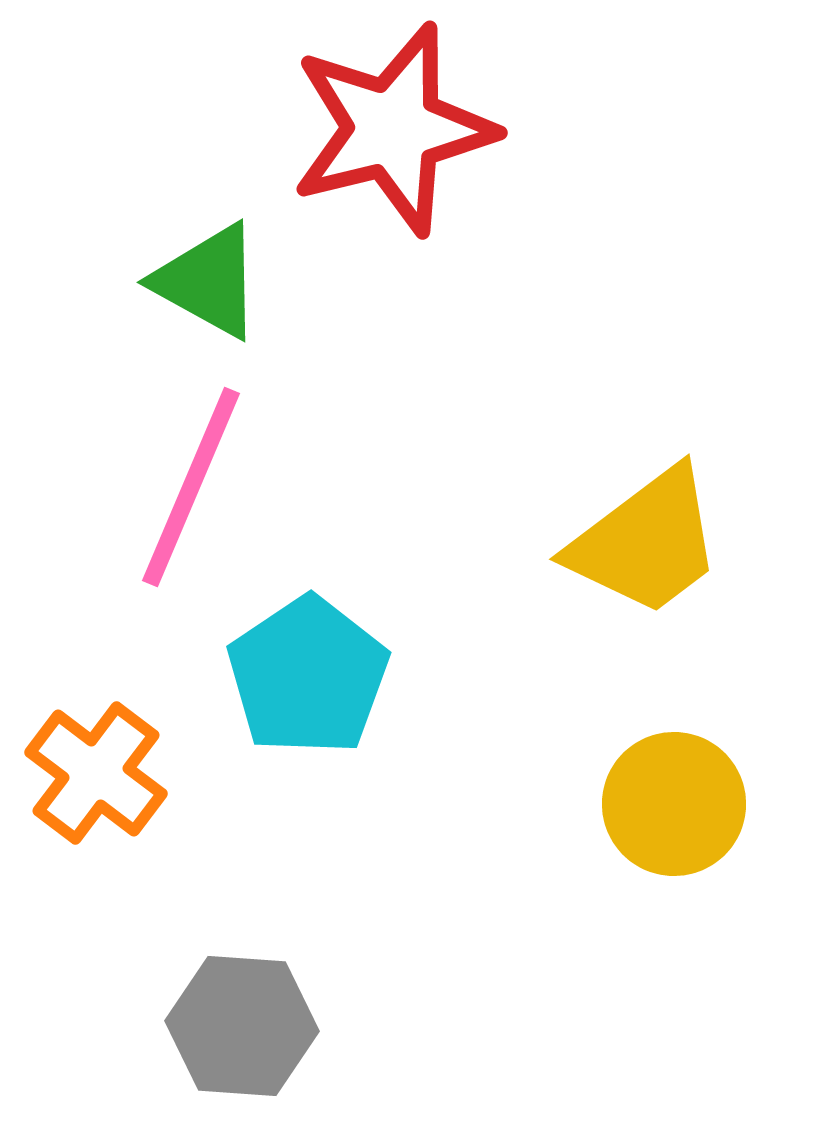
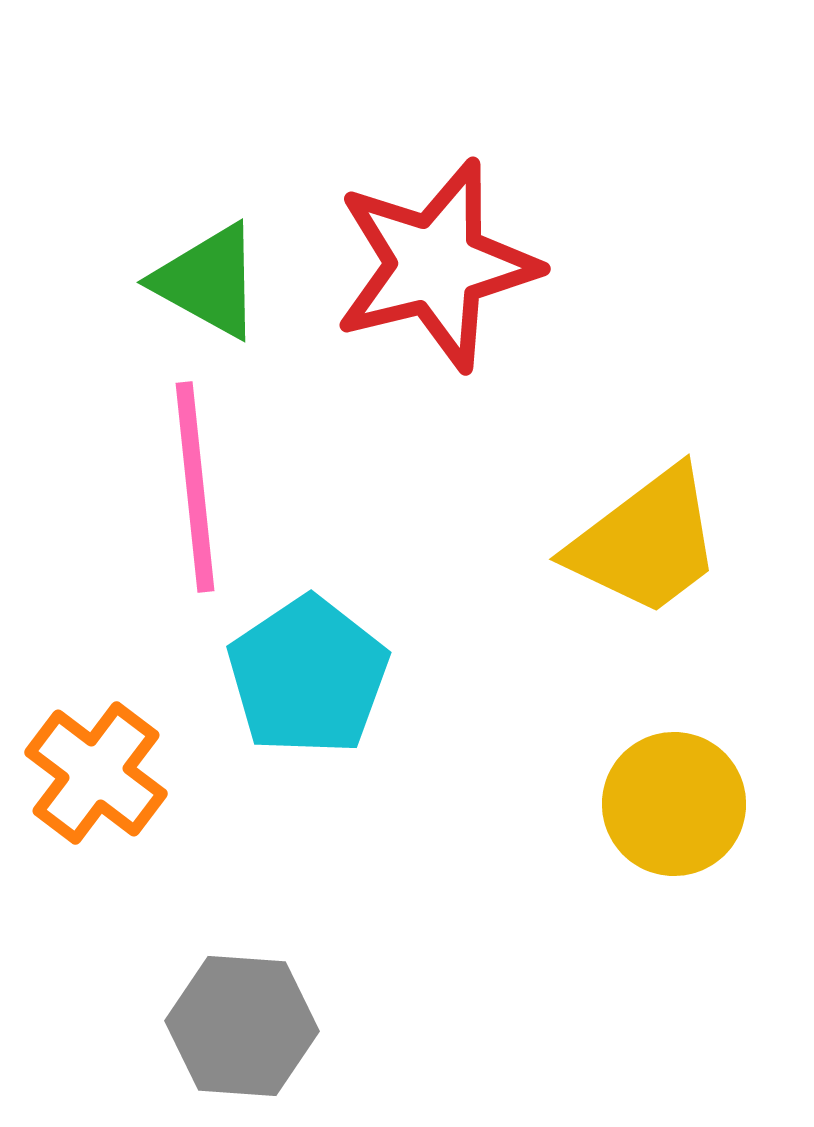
red star: moved 43 px right, 136 px down
pink line: moved 4 px right; rotated 29 degrees counterclockwise
